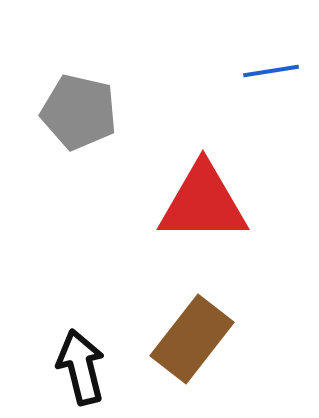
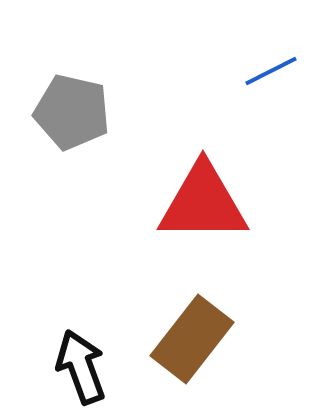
blue line: rotated 18 degrees counterclockwise
gray pentagon: moved 7 px left
black arrow: rotated 6 degrees counterclockwise
